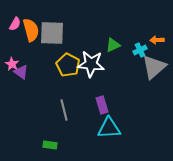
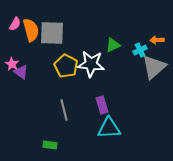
yellow pentagon: moved 2 px left, 1 px down
